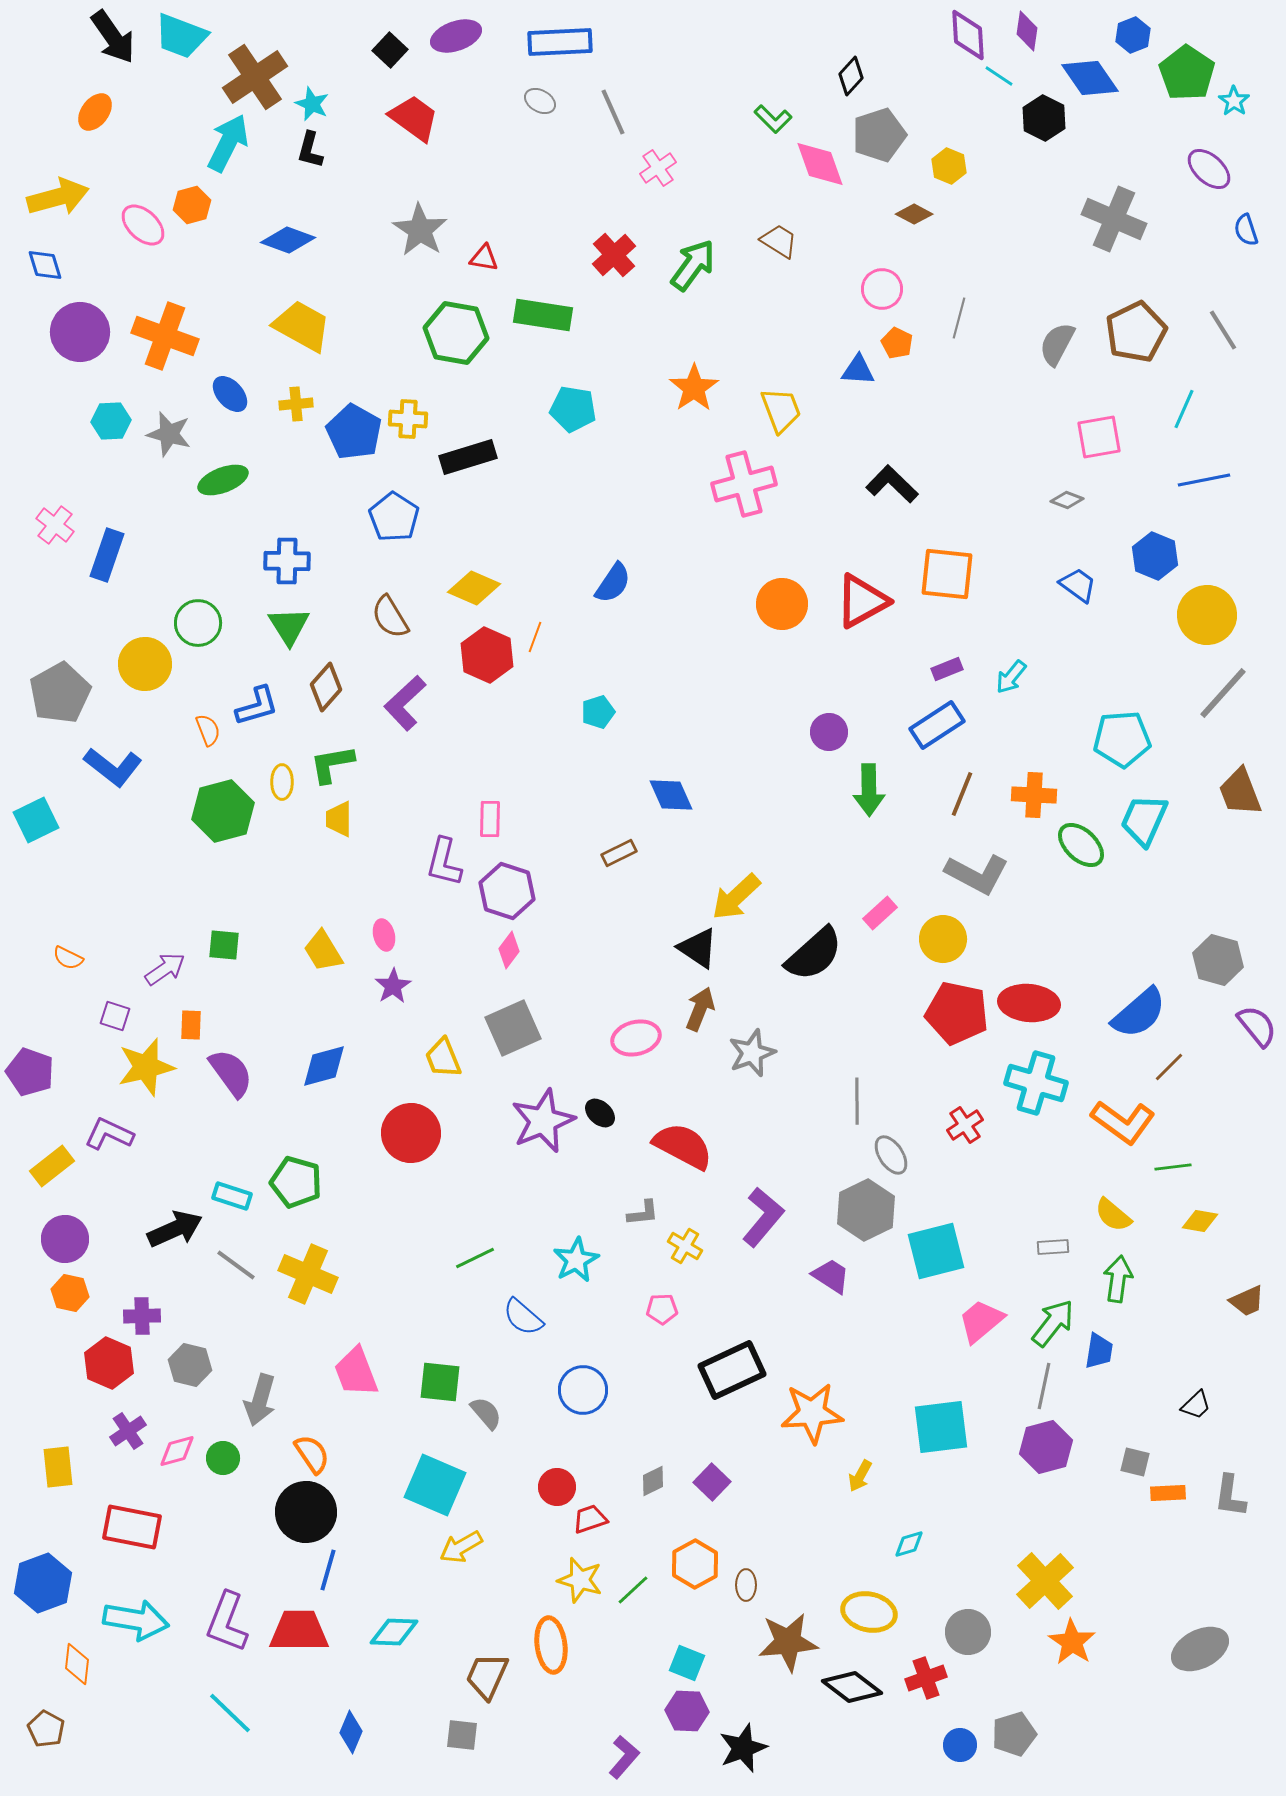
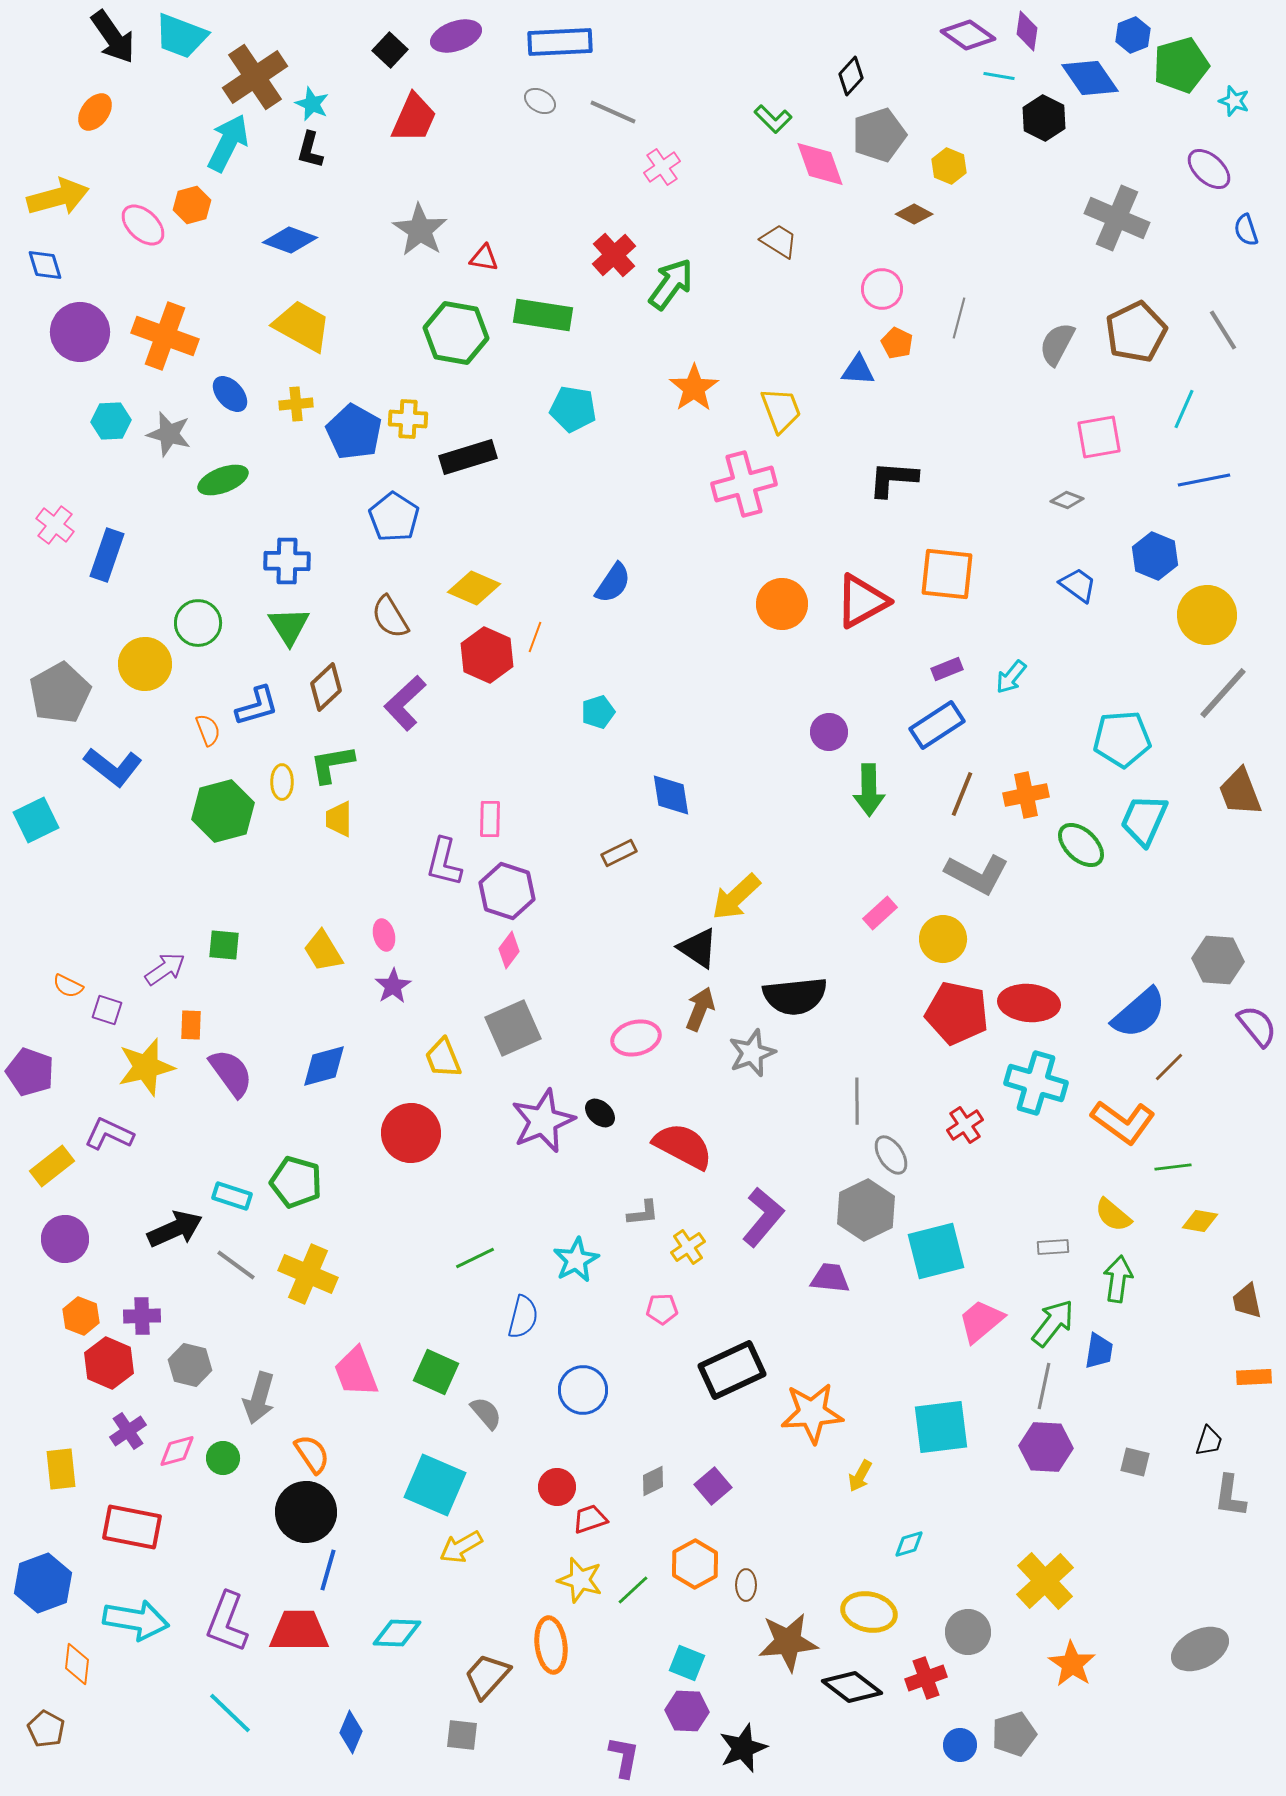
purple diamond at (968, 35): rotated 52 degrees counterclockwise
green pentagon at (1187, 73): moved 6 px left, 8 px up; rotated 22 degrees clockwise
cyan line at (999, 76): rotated 24 degrees counterclockwise
cyan star at (1234, 101): rotated 16 degrees counterclockwise
gray line at (613, 112): rotated 42 degrees counterclockwise
red trapezoid at (414, 118): rotated 78 degrees clockwise
pink cross at (658, 168): moved 4 px right, 1 px up
gray cross at (1114, 219): moved 3 px right, 1 px up
blue diamond at (288, 240): moved 2 px right
green arrow at (693, 265): moved 22 px left, 19 px down
black L-shape at (892, 484): moved 1 px right, 5 px up; rotated 40 degrees counterclockwise
brown diamond at (326, 687): rotated 6 degrees clockwise
blue diamond at (671, 795): rotated 15 degrees clockwise
orange cross at (1034, 795): moved 8 px left; rotated 15 degrees counterclockwise
black semicircle at (814, 954): moved 19 px left, 42 px down; rotated 36 degrees clockwise
orange semicircle at (68, 958): moved 28 px down
gray hexagon at (1218, 960): rotated 12 degrees counterclockwise
purple square at (115, 1016): moved 8 px left, 6 px up
yellow cross at (685, 1246): moved 3 px right, 1 px down; rotated 24 degrees clockwise
purple trapezoid at (831, 1276): moved 1 px left, 2 px down; rotated 27 degrees counterclockwise
orange hexagon at (70, 1293): moved 11 px right, 23 px down; rotated 9 degrees clockwise
brown trapezoid at (1247, 1301): rotated 102 degrees clockwise
blue semicircle at (523, 1317): rotated 117 degrees counterclockwise
green square at (440, 1382): moved 4 px left, 10 px up; rotated 18 degrees clockwise
gray arrow at (260, 1400): moved 1 px left, 2 px up
black trapezoid at (1196, 1405): moved 13 px right, 36 px down; rotated 28 degrees counterclockwise
purple hexagon at (1046, 1447): rotated 18 degrees clockwise
yellow rectangle at (58, 1467): moved 3 px right, 2 px down
purple square at (712, 1482): moved 1 px right, 4 px down; rotated 6 degrees clockwise
orange rectangle at (1168, 1493): moved 86 px right, 116 px up
cyan diamond at (394, 1632): moved 3 px right, 1 px down
orange star at (1072, 1642): moved 22 px down
brown trapezoid at (487, 1676): rotated 18 degrees clockwise
purple L-shape at (624, 1757): rotated 30 degrees counterclockwise
